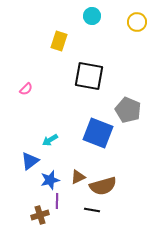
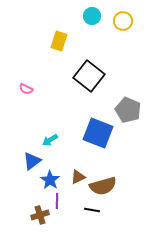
yellow circle: moved 14 px left, 1 px up
black square: rotated 28 degrees clockwise
pink semicircle: rotated 72 degrees clockwise
blue triangle: moved 2 px right
blue star: rotated 24 degrees counterclockwise
